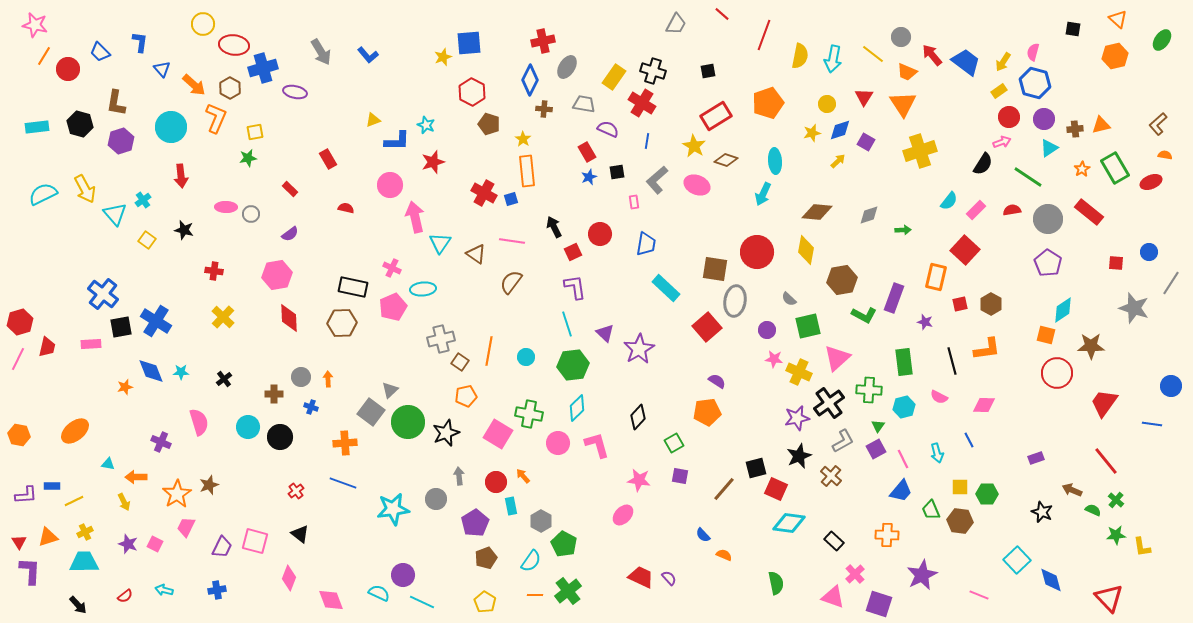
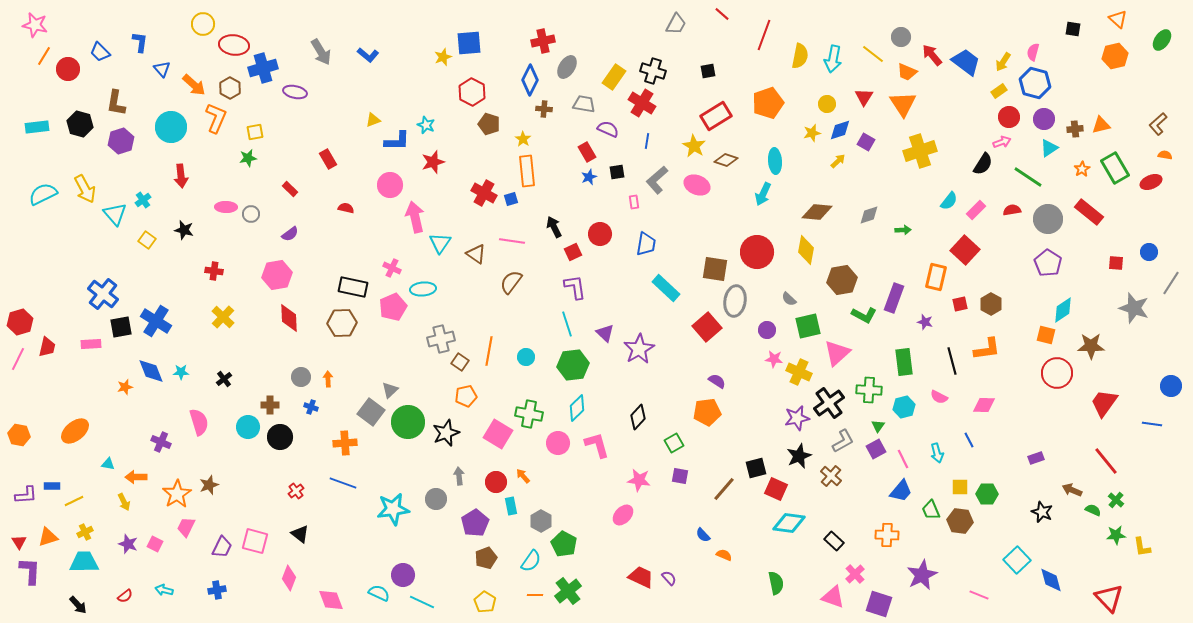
blue L-shape at (368, 55): rotated 10 degrees counterclockwise
pink triangle at (837, 358): moved 5 px up
brown cross at (274, 394): moved 4 px left, 11 px down
